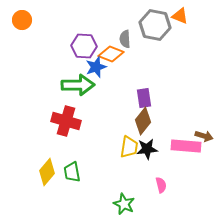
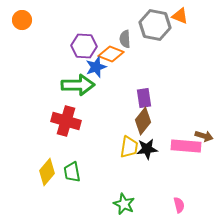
pink semicircle: moved 18 px right, 20 px down
